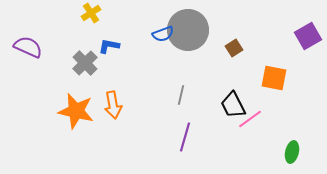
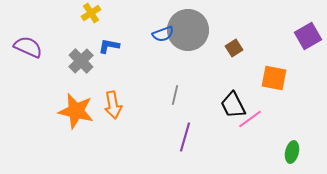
gray cross: moved 4 px left, 2 px up
gray line: moved 6 px left
